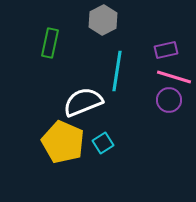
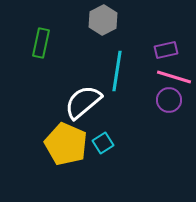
green rectangle: moved 9 px left
white semicircle: rotated 18 degrees counterclockwise
yellow pentagon: moved 3 px right, 2 px down
